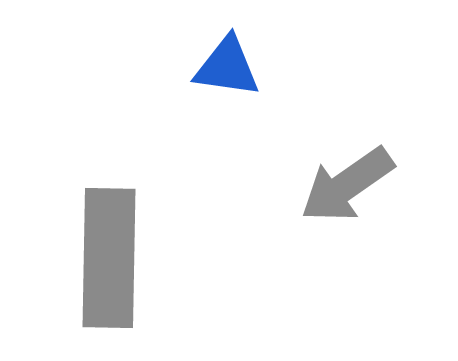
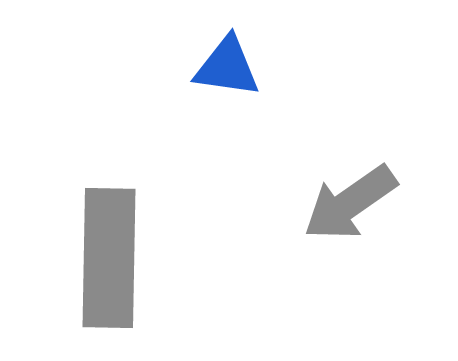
gray arrow: moved 3 px right, 18 px down
